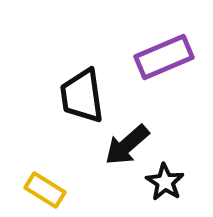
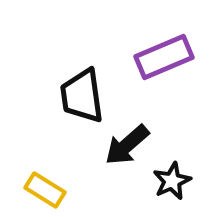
black star: moved 7 px right, 1 px up; rotated 15 degrees clockwise
